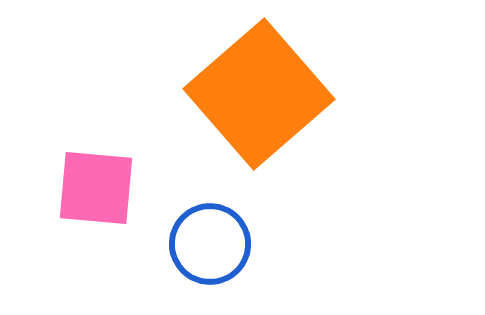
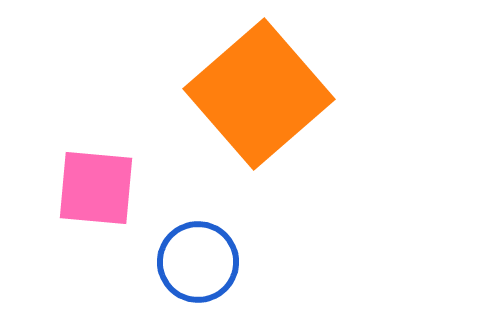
blue circle: moved 12 px left, 18 px down
